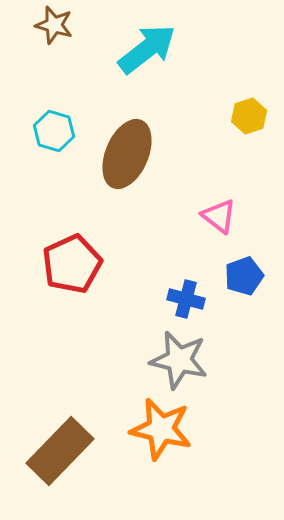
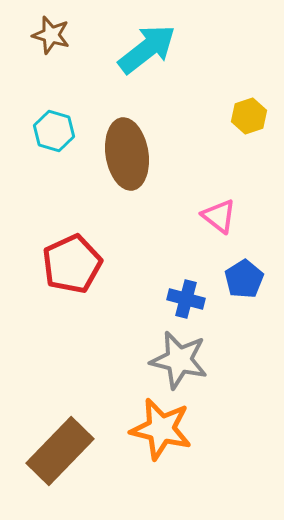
brown star: moved 3 px left, 10 px down
brown ellipse: rotated 32 degrees counterclockwise
blue pentagon: moved 3 px down; rotated 12 degrees counterclockwise
